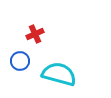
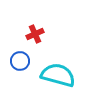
cyan semicircle: moved 1 px left, 1 px down
